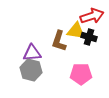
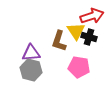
yellow triangle: rotated 48 degrees clockwise
purple triangle: moved 1 px left
pink pentagon: moved 2 px left, 7 px up; rotated 10 degrees clockwise
